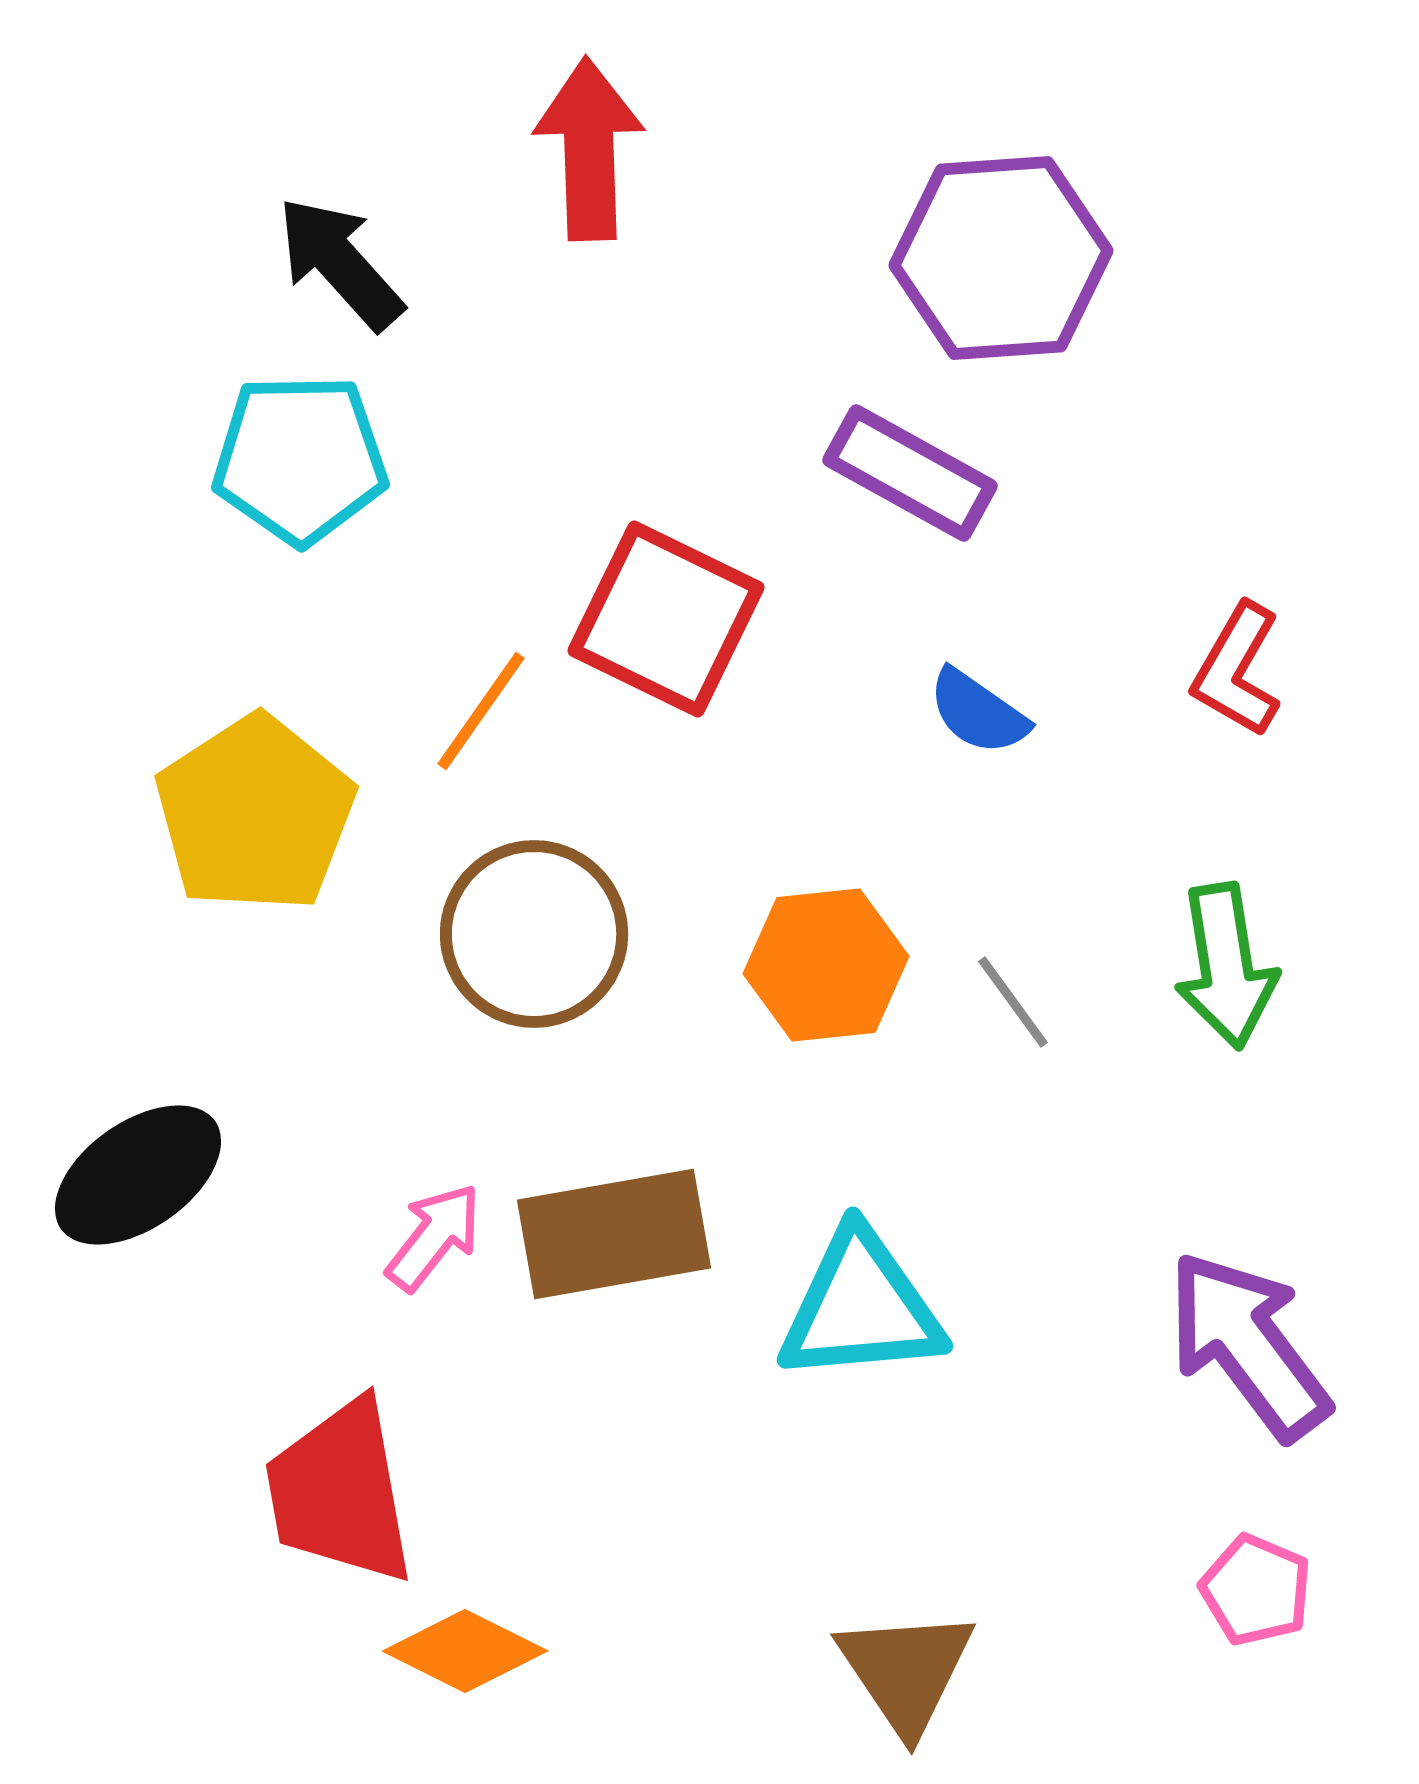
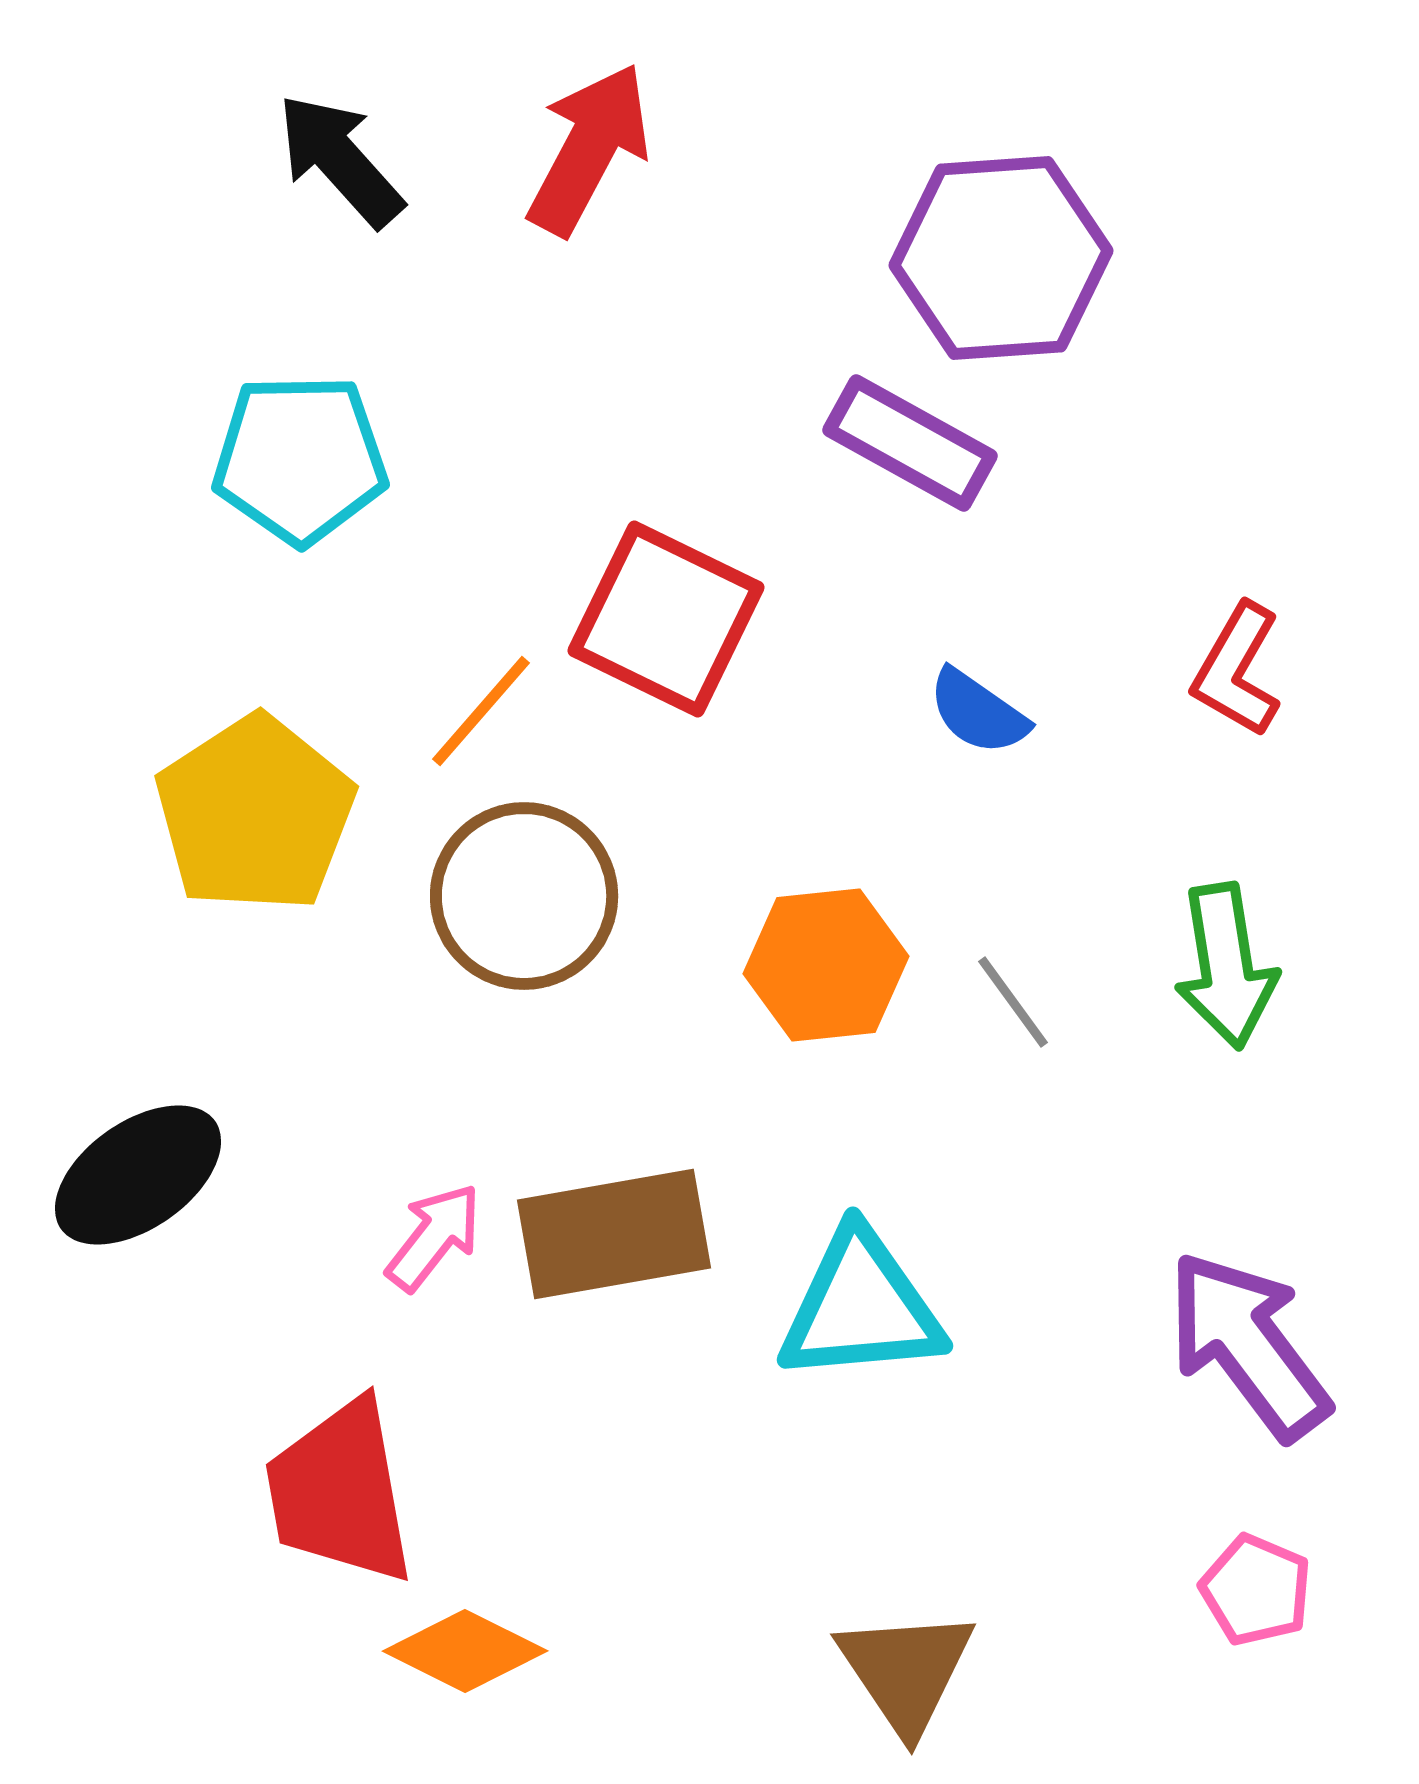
red arrow: rotated 30 degrees clockwise
black arrow: moved 103 px up
purple rectangle: moved 30 px up
orange line: rotated 6 degrees clockwise
brown circle: moved 10 px left, 38 px up
